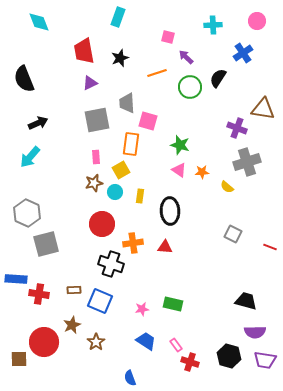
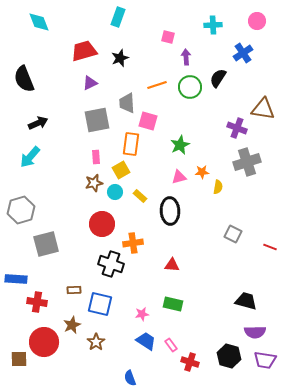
red trapezoid at (84, 51): rotated 84 degrees clockwise
purple arrow at (186, 57): rotated 42 degrees clockwise
orange line at (157, 73): moved 12 px down
green star at (180, 145): rotated 30 degrees clockwise
pink triangle at (179, 170): moved 7 px down; rotated 49 degrees counterclockwise
yellow semicircle at (227, 187): moved 9 px left; rotated 120 degrees counterclockwise
yellow rectangle at (140, 196): rotated 56 degrees counterclockwise
gray hexagon at (27, 213): moved 6 px left, 3 px up; rotated 20 degrees clockwise
red triangle at (165, 247): moved 7 px right, 18 px down
red cross at (39, 294): moved 2 px left, 8 px down
blue square at (100, 301): moved 3 px down; rotated 10 degrees counterclockwise
pink star at (142, 309): moved 5 px down
pink rectangle at (176, 345): moved 5 px left
